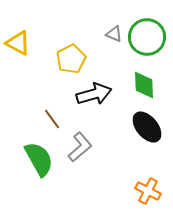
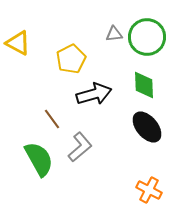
gray triangle: rotated 30 degrees counterclockwise
orange cross: moved 1 px right, 1 px up
